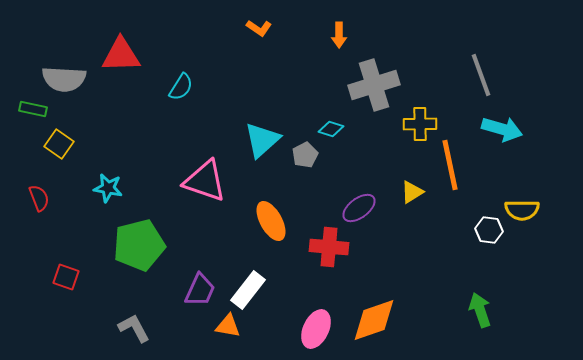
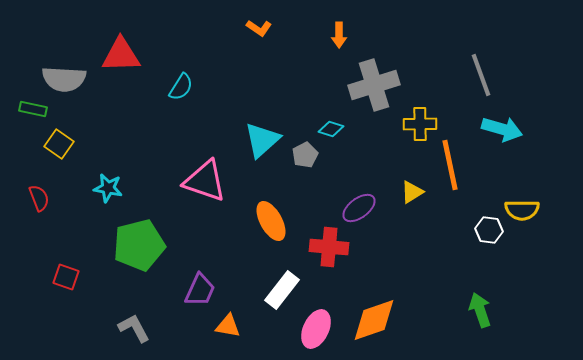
white rectangle: moved 34 px right
